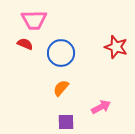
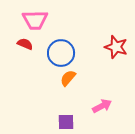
pink trapezoid: moved 1 px right
orange semicircle: moved 7 px right, 10 px up
pink arrow: moved 1 px right, 1 px up
